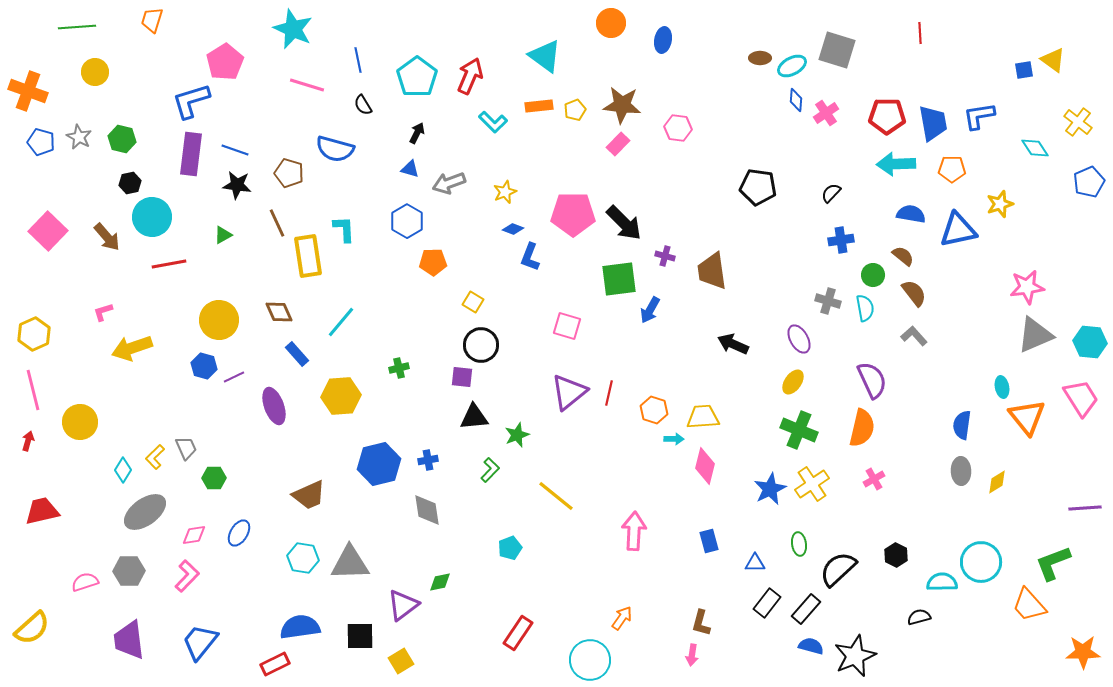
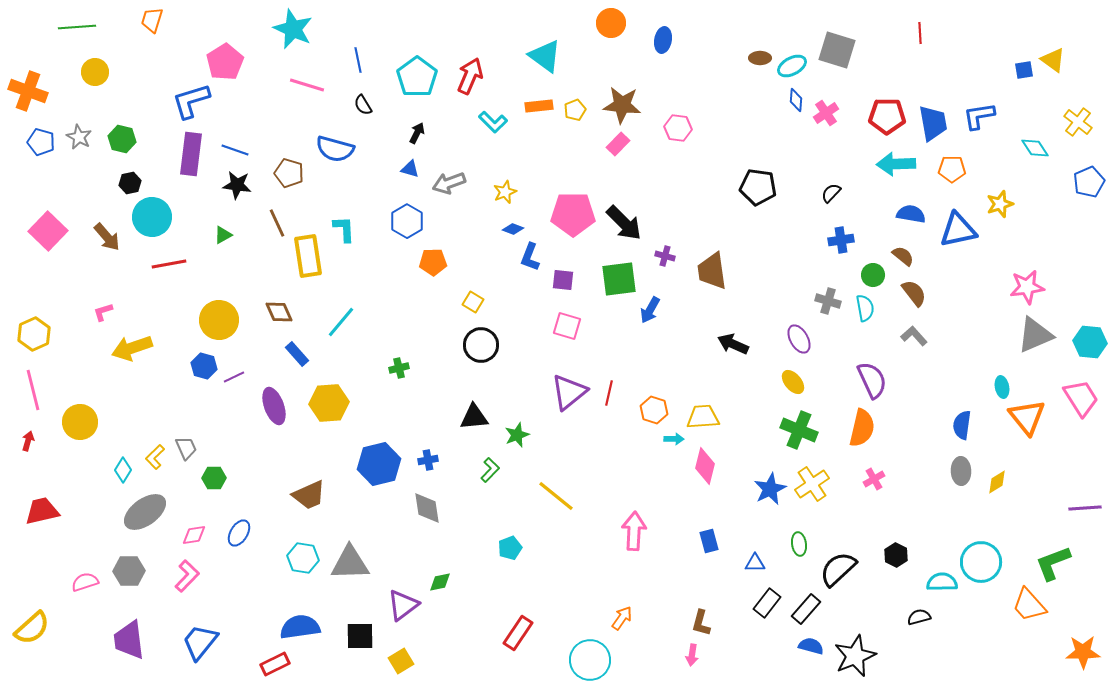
purple square at (462, 377): moved 101 px right, 97 px up
yellow ellipse at (793, 382): rotated 75 degrees counterclockwise
yellow hexagon at (341, 396): moved 12 px left, 7 px down
gray diamond at (427, 510): moved 2 px up
